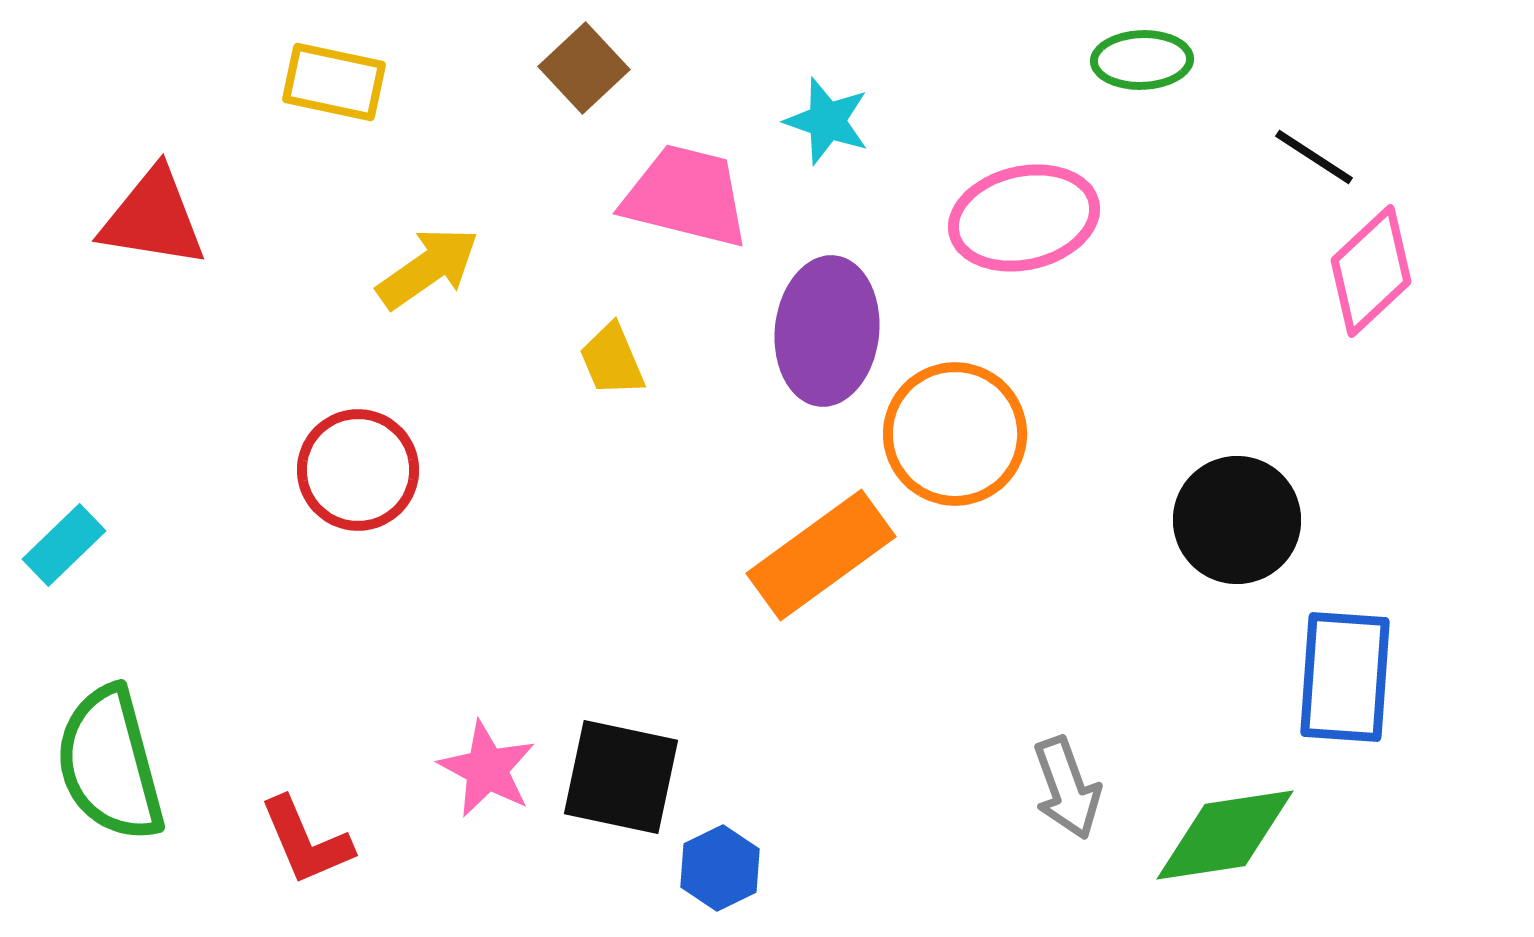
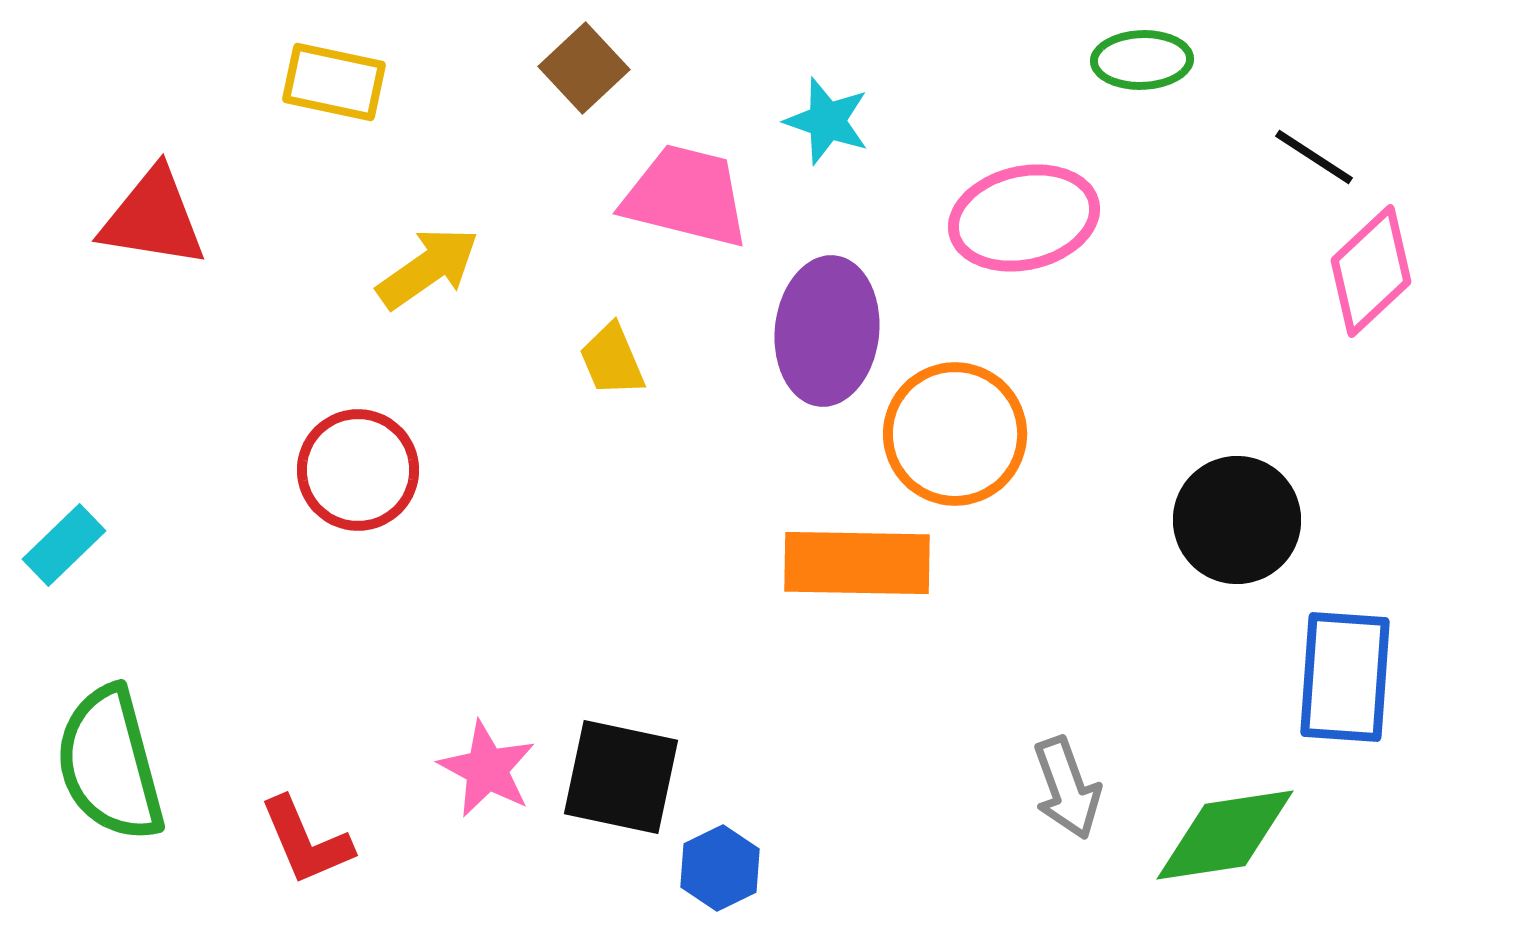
orange rectangle: moved 36 px right, 8 px down; rotated 37 degrees clockwise
